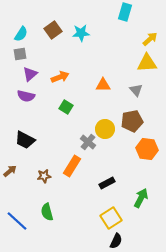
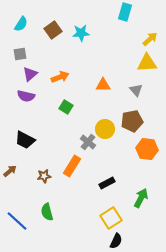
cyan semicircle: moved 10 px up
